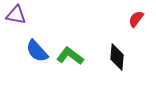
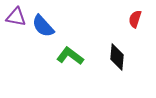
purple triangle: moved 2 px down
red semicircle: moved 1 px left; rotated 18 degrees counterclockwise
blue semicircle: moved 6 px right, 25 px up
